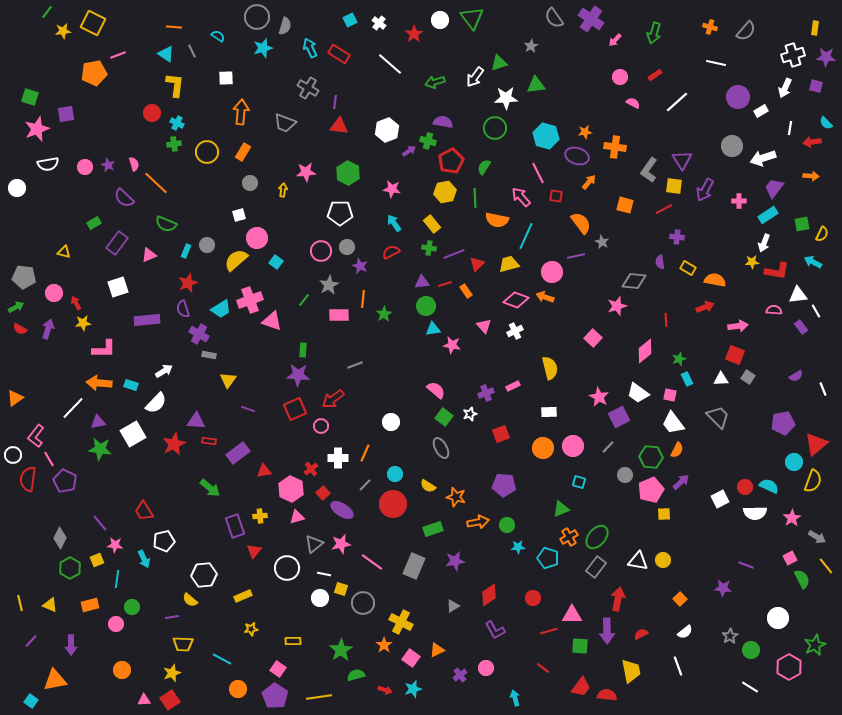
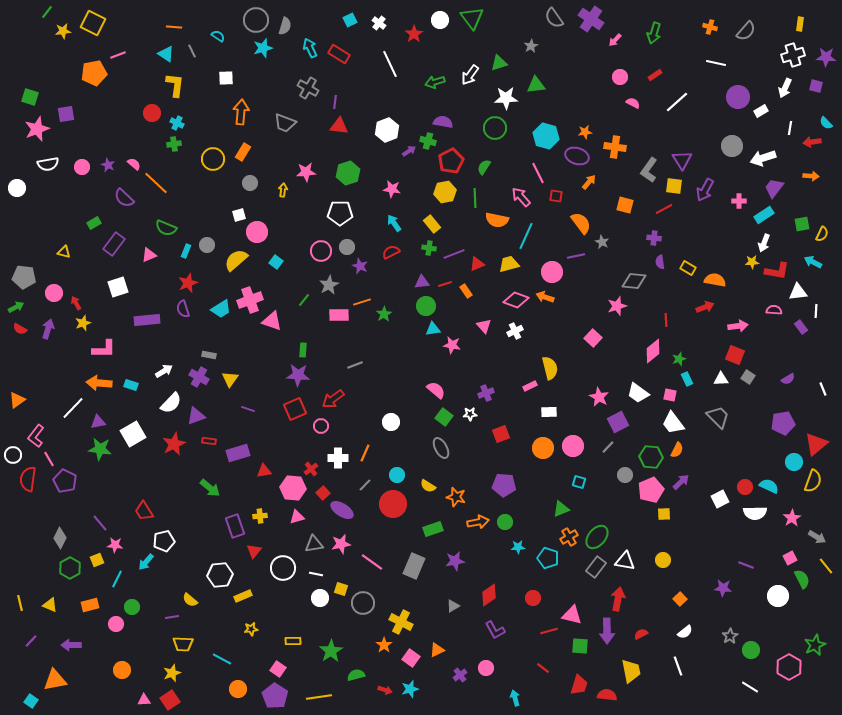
gray circle at (257, 17): moved 1 px left, 3 px down
yellow rectangle at (815, 28): moved 15 px left, 4 px up
white line at (390, 64): rotated 24 degrees clockwise
white arrow at (475, 77): moved 5 px left, 2 px up
yellow circle at (207, 152): moved 6 px right, 7 px down
pink semicircle at (134, 164): rotated 32 degrees counterclockwise
pink circle at (85, 167): moved 3 px left
green hexagon at (348, 173): rotated 15 degrees clockwise
cyan rectangle at (768, 215): moved 4 px left
green semicircle at (166, 224): moved 4 px down
purple cross at (677, 237): moved 23 px left, 1 px down
pink circle at (257, 238): moved 6 px up
purple rectangle at (117, 243): moved 3 px left, 1 px down
red triangle at (477, 264): rotated 21 degrees clockwise
white triangle at (798, 295): moved 3 px up
orange line at (363, 299): moved 1 px left, 3 px down; rotated 66 degrees clockwise
white line at (816, 311): rotated 32 degrees clockwise
yellow star at (83, 323): rotated 14 degrees counterclockwise
purple cross at (199, 334): moved 43 px down
pink diamond at (645, 351): moved 8 px right
purple semicircle at (796, 376): moved 8 px left, 3 px down
yellow triangle at (228, 380): moved 2 px right, 1 px up
pink rectangle at (513, 386): moved 17 px right
orange triangle at (15, 398): moved 2 px right, 2 px down
white semicircle at (156, 403): moved 15 px right
white star at (470, 414): rotated 16 degrees clockwise
purple square at (619, 417): moved 1 px left, 5 px down
purple triangle at (196, 421): moved 5 px up; rotated 24 degrees counterclockwise
purple rectangle at (238, 453): rotated 20 degrees clockwise
cyan circle at (395, 474): moved 2 px right, 1 px down
pink hexagon at (291, 489): moved 2 px right, 1 px up; rotated 20 degrees counterclockwise
green circle at (507, 525): moved 2 px left, 3 px up
gray triangle at (314, 544): rotated 30 degrees clockwise
cyan arrow at (144, 559): moved 2 px right, 3 px down; rotated 66 degrees clockwise
white triangle at (638, 561): moved 13 px left
white circle at (287, 568): moved 4 px left
white line at (324, 574): moved 8 px left
white hexagon at (204, 575): moved 16 px right
cyan line at (117, 579): rotated 18 degrees clockwise
pink triangle at (572, 615): rotated 15 degrees clockwise
white circle at (778, 618): moved 22 px up
purple arrow at (71, 645): rotated 90 degrees clockwise
green star at (341, 650): moved 10 px left, 1 px down
red trapezoid at (581, 687): moved 2 px left, 2 px up; rotated 20 degrees counterclockwise
cyan star at (413, 689): moved 3 px left
